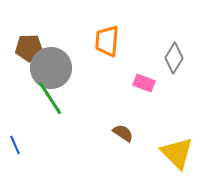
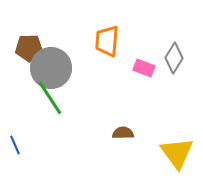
pink rectangle: moved 15 px up
brown semicircle: rotated 35 degrees counterclockwise
yellow triangle: rotated 9 degrees clockwise
